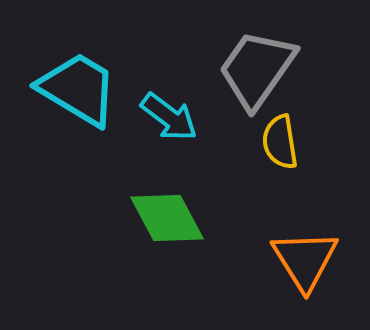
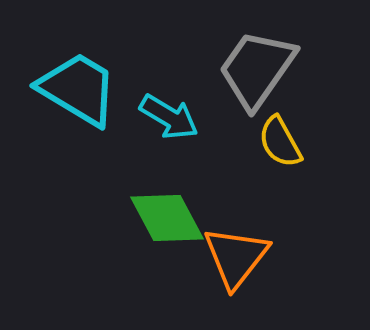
cyan arrow: rotated 6 degrees counterclockwise
yellow semicircle: rotated 20 degrees counterclockwise
orange triangle: moved 69 px left, 3 px up; rotated 10 degrees clockwise
